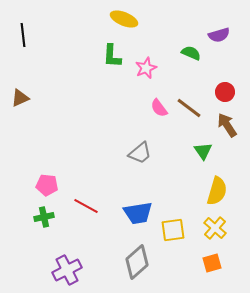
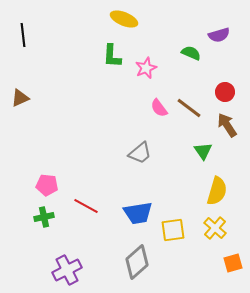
orange square: moved 21 px right
